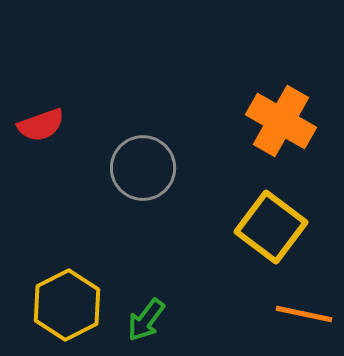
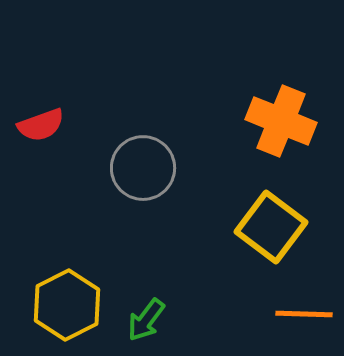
orange cross: rotated 8 degrees counterclockwise
orange line: rotated 10 degrees counterclockwise
